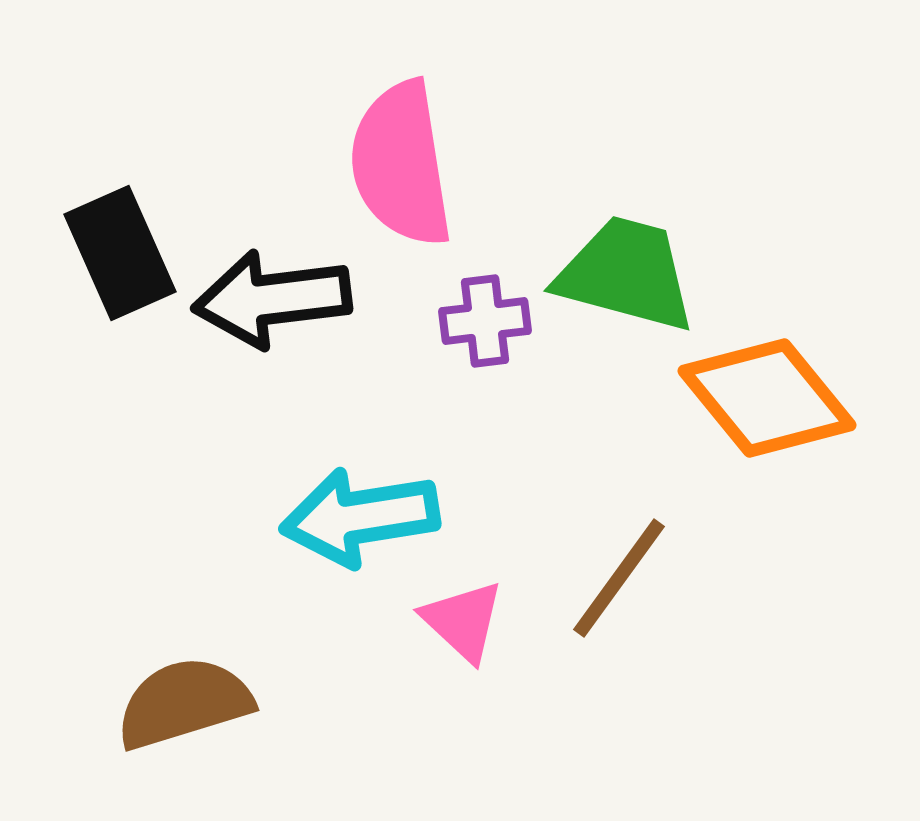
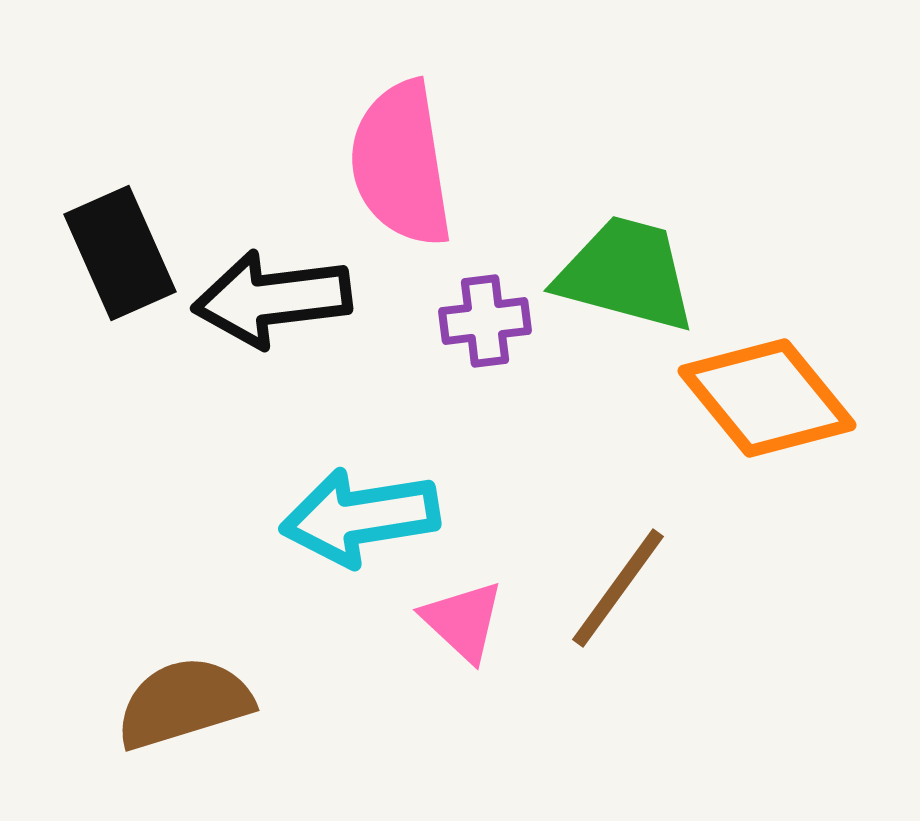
brown line: moved 1 px left, 10 px down
